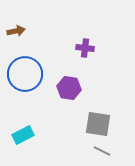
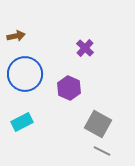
brown arrow: moved 5 px down
purple cross: rotated 36 degrees clockwise
purple hexagon: rotated 15 degrees clockwise
gray square: rotated 20 degrees clockwise
cyan rectangle: moved 1 px left, 13 px up
